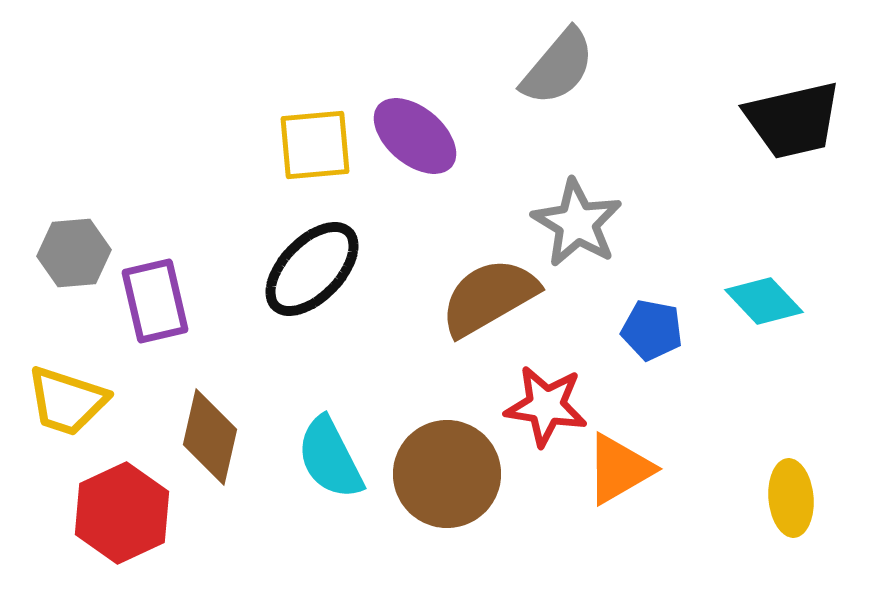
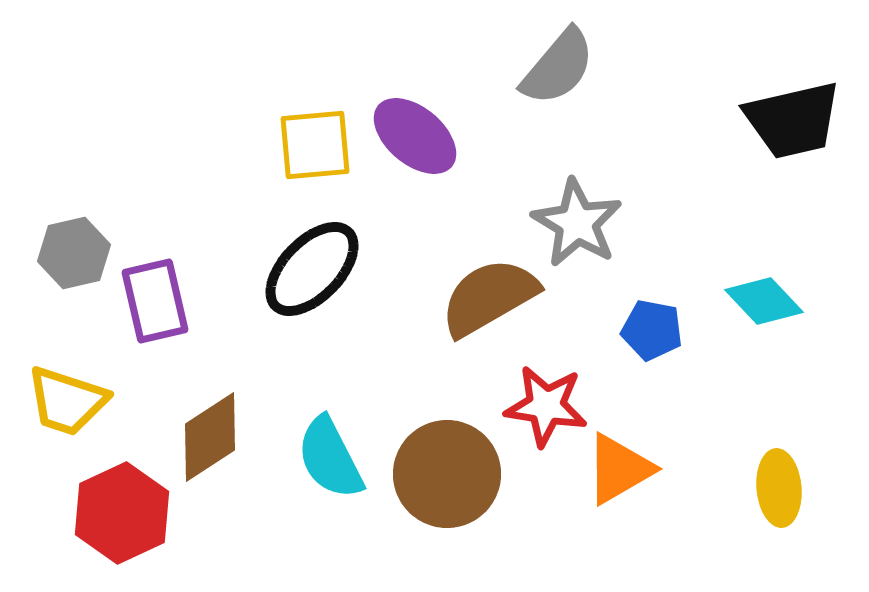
gray hexagon: rotated 8 degrees counterclockwise
brown diamond: rotated 44 degrees clockwise
yellow ellipse: moved 12 px left, 10 px up
